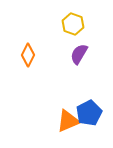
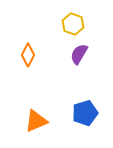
blue pentagon: moved 4 px left; rotated 10 degrees clockwise
orange triangle: moved 32 px left
